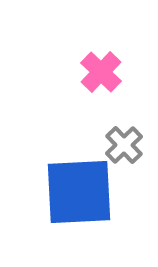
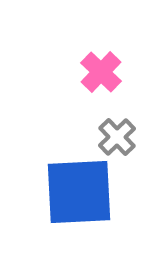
gray cross: moved 7 px left, 8 px up
